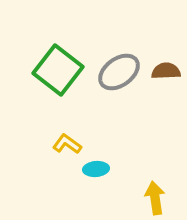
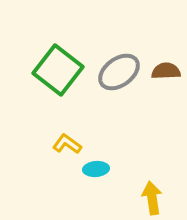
yellow arrow: moved 3 px left
